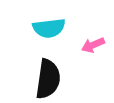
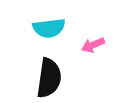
black semicircle: moved 1 px right, 1 px up
